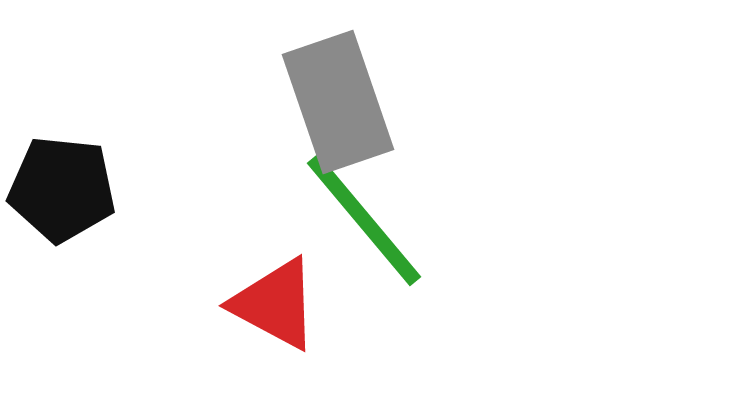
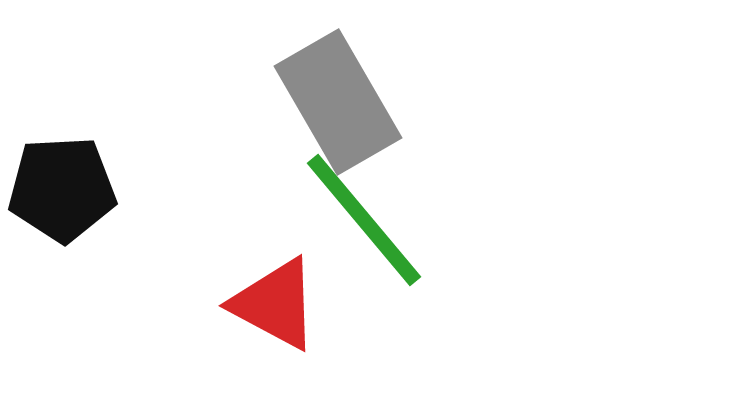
gray rectangle: rotated 11 degrees counterclockwise
black pentagon: rotated 9 degrees counterclockwise
